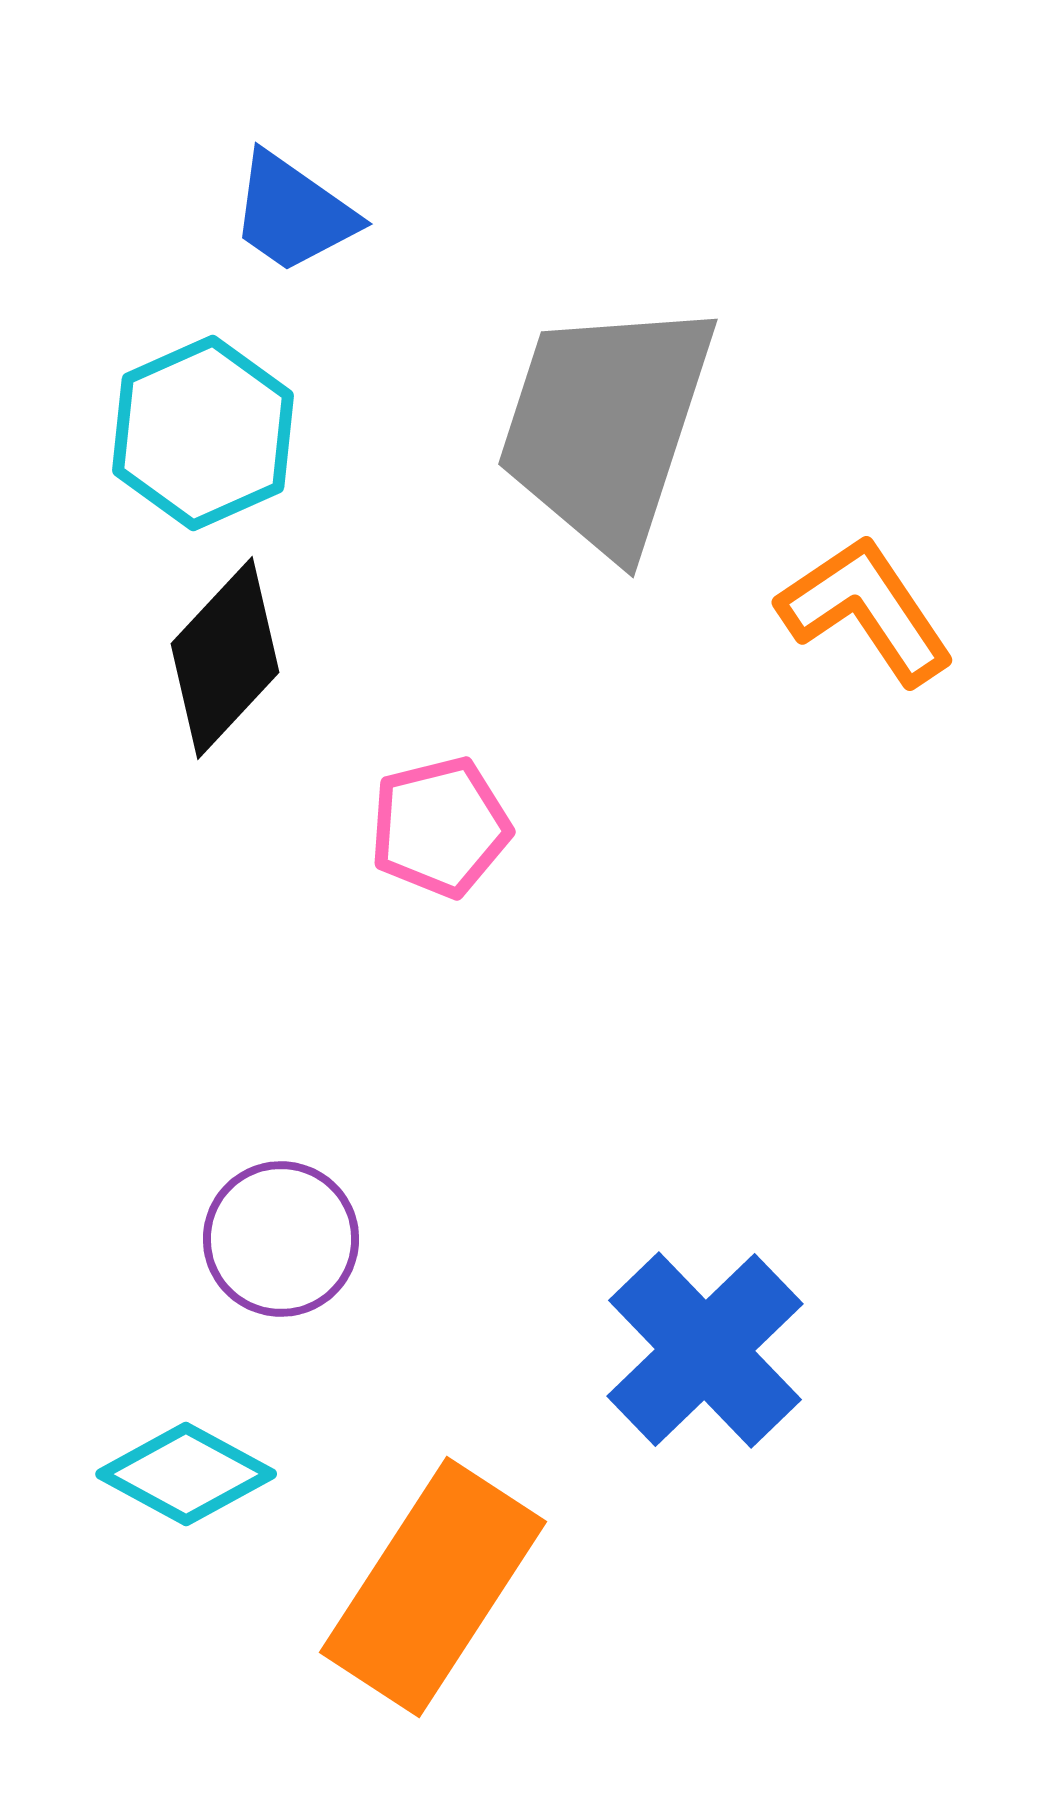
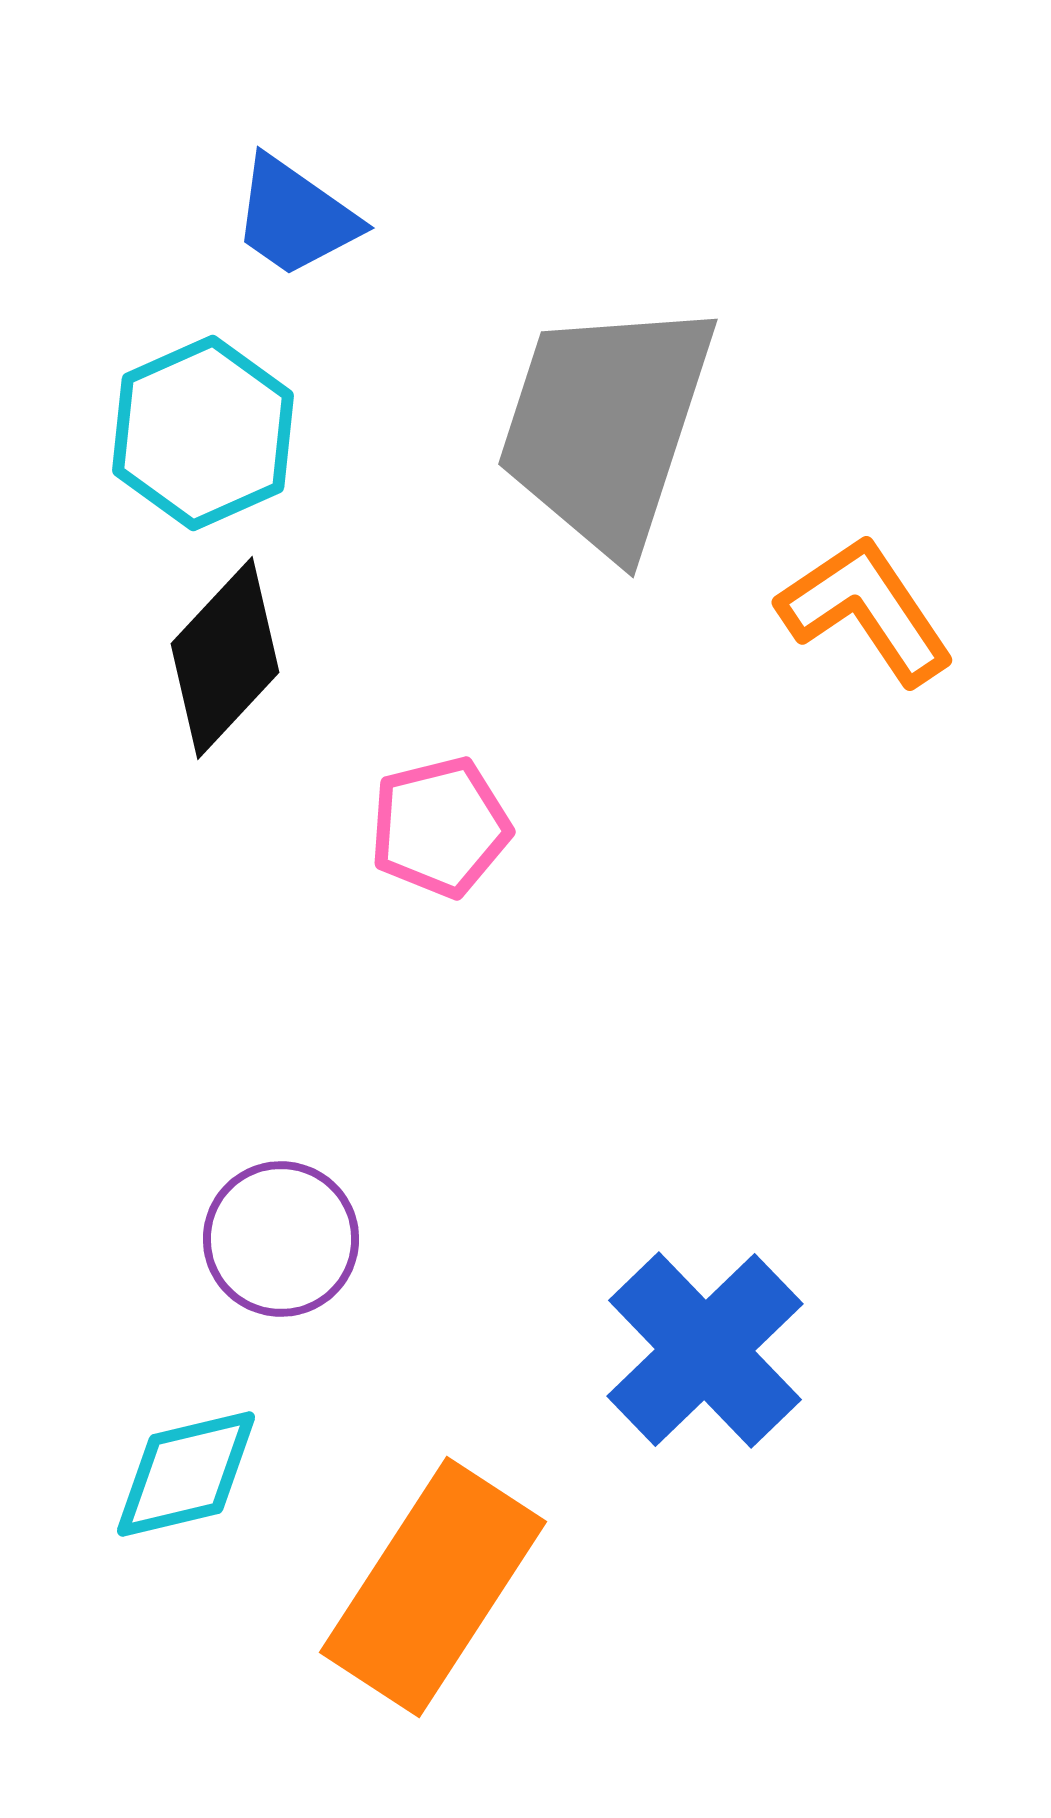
blue trapezoid: moved 2 px right, 4 px down
cyan diamond: rotated 42 degrees counterclockwise
